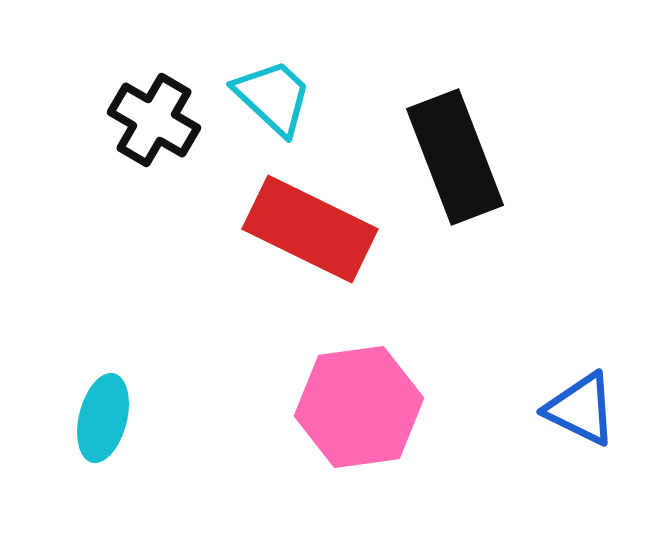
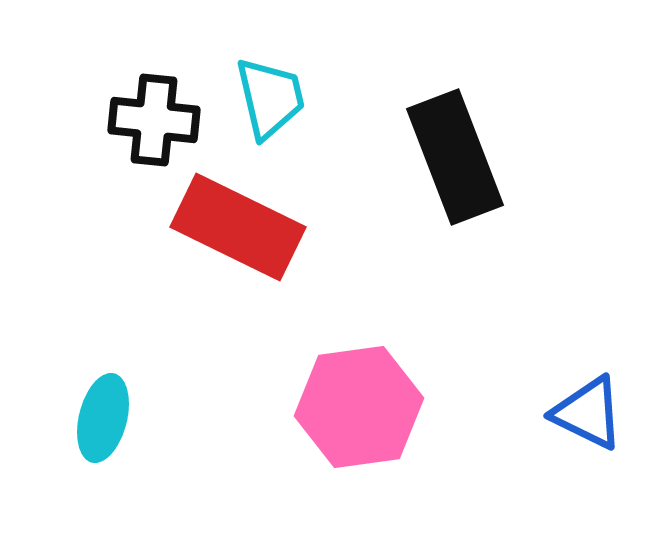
cyan trapezoid: moved 3 px left, 1 px down; rotated 34 degrees clockwise
black cross: rotated 24 degrees counterclockwise
red rectangle: moved 72 px left, 2 px up
blue triangle: moved 7 px right, 4 px down
